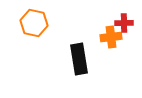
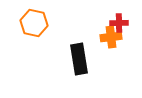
red cross: moved 5 px left
